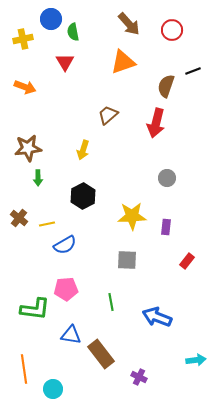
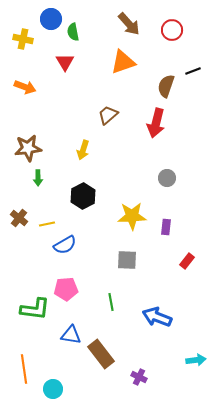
yellow cross: rotated 24 degrees clockwise
